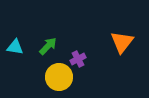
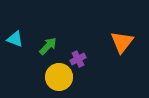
cyan triangle: moved 8 px up; rotated 12 degrees clockwise
